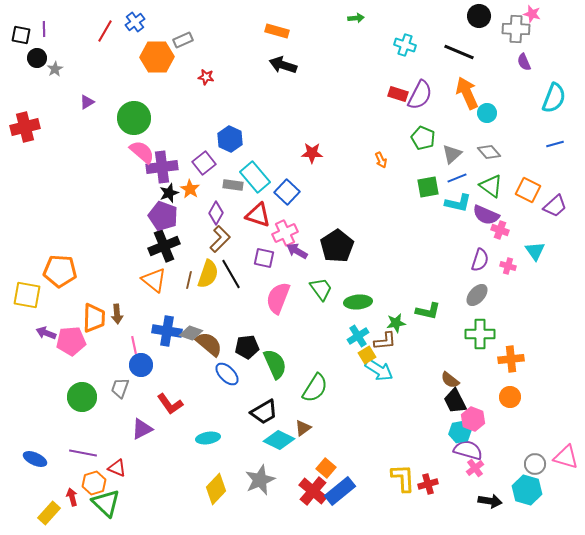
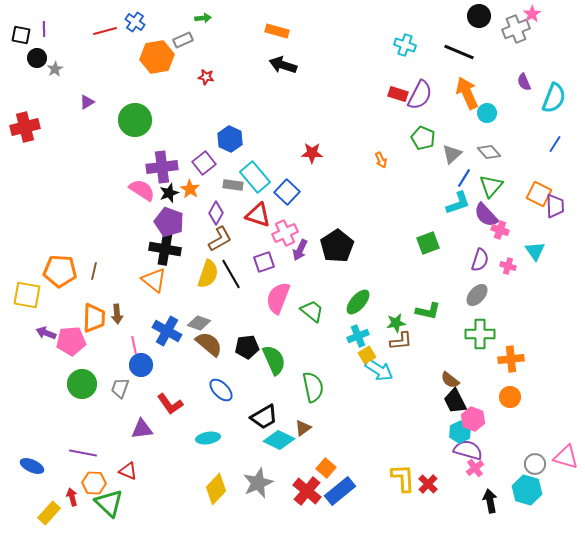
pink star at (532, 14): rotated 24 degrees clockwise
green arrow at (356, 18): moved 153 px left
blue cross at (135, 22): rotated 18 degrees counterclockwise
gray cross at (516, 29): rotated 24 degrees counterclockwise
red line at (105, 31): rotated 45 degrees clockwise
orange hexagon at (157, 57): rotated 8 degrees counterclockwise
purple semicircle at (524, 62): moved 20 px down
green circle at (134, 118): moved 1 px right, 2 px down
blue line at (555, 144): rotated 42 degrees counterclockwise
pink semicircle at (142, 152): moved 38 px down; rotated 8 degrees counterclockwise
blue line at (457, 178): moved 7 px right; rotated 36 degrees counterclockwise
green triangle at (491, 186): rotated 35 degrees clockwise
green square at (428, 187): moved 56 px down; rotated 10 degrees counterclockwise
orange square at (528, 190): moved 11 px right, 4 px down
cyan L-shape at (458, 203): rotated 32 degrees counterclockwise
purple trapezoid at (555, 206): rotated 50 degrees counterclockwise
purple semicircle at (486, 215): rotated 24 degrees clockwise
purple pentagon at (163, 216): moved 6 px right, 6 px down
brown L-shape at (220, 239): rotated 16 degrees clockwise
black cross at (164, 246): moved 1 px right, 3 px down; rotated 32 degrees clockwise
purple arrow at (297, 251): moved 3 px right, 1 px up; rotated 95 degrees counterclockwise
purple square at (264, 258): moved 4 px down; rotated 30 degrees counterclockwise
brown line at (189, 280): moved 95 px left, 9 px up
green trapezoid at (321, 289): moved 9 px left, 22 px down; rotated 15 degrees counterclockwise
green ellipse at (358, 302): rotated 44 degrees counterclockwise
blue cross at (167, 331): rotated 20 degrees clockwise
gray diamond at (191, 333): moved 8 px right, 10 px up
cyan cross at (358, 336): rotated 10 degrees clockwise
brown L-shape at (385, 341): moved 16 px right
green semicircle at (275, 364): moved 1 px left, 4 px up
blue ellipse at (227, 374): moved 6 px left, 16 px down
green semicircle at (315, 388): moved 2 px left, 1 px up; rotated 44 degrees counterclockwise
green circle at (82, 397): moved 13 px up
black trapezoid at (264, 412): moved 5 px down
purple triangle at (142, 429): rotated 20 degrees clockwise
cyan hexagon at (460, 432): rotated 15 degrees counterclockwise
blue ellipse at (35, 459): moved 3 px left, 7 px down
red triangle at (117, 468): moved 11 px right, 3 px down
gray star at (260, 480): moved 2 px left, 3 px down
orange hexagon at (94, 483): rotated 20 degrees clockwise
red cross at (428, 484): rotated 30 degrees counterclockwise
red cross at (313, 491): moved 6 px left
black arrow at (490, 501): rotated 110 degrees counterclockwise
green triangle at (106, 503): moved 3 px right
